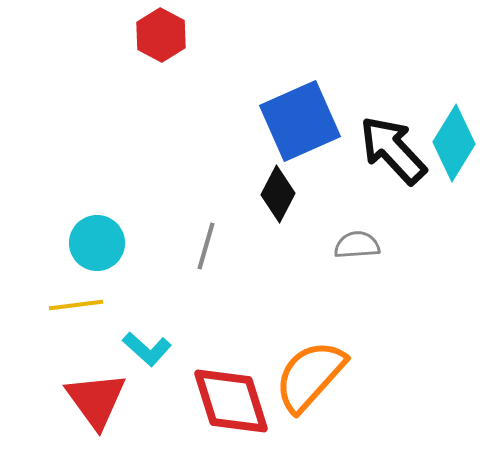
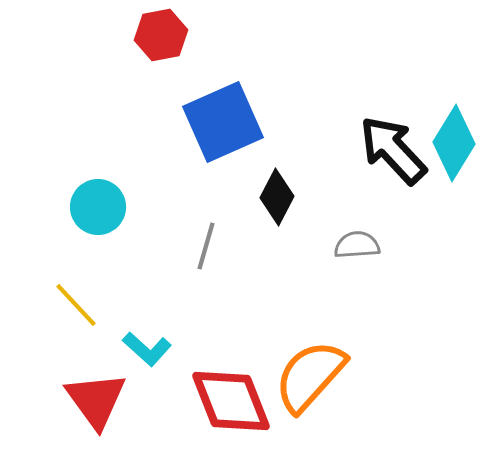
red hexagon: rotated 21 degrees clockwise
blue square: moved 77 px left, 1 px down
black diamond: moved 1 px left, 3 px down
cyan circle: moved 1 px right, 36 px up
yellow line: rotated 54 degrees clockwise
red diamond: rotated 4 degrees counterclockwise
